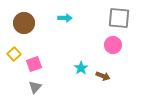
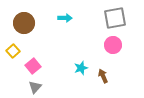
gray square: moved 4 px left; rotated 15 degrees counterclockwise
yellow square: moved 1 px left, 3 px up
pink square: moved 1 px left, 2 px down; rotated 21 degrees counterclockwise
cyan star: rotated 16 degrees clockwise
brown arrow: rotated 136 degrees counterclockwise
